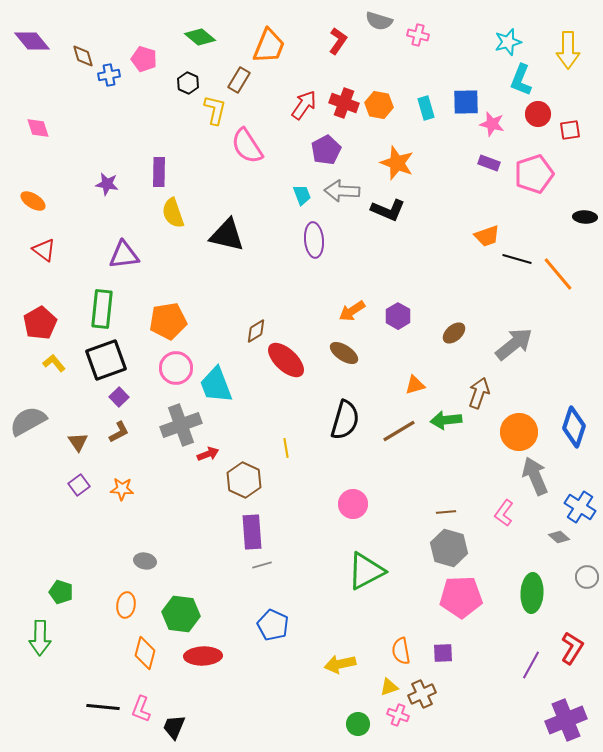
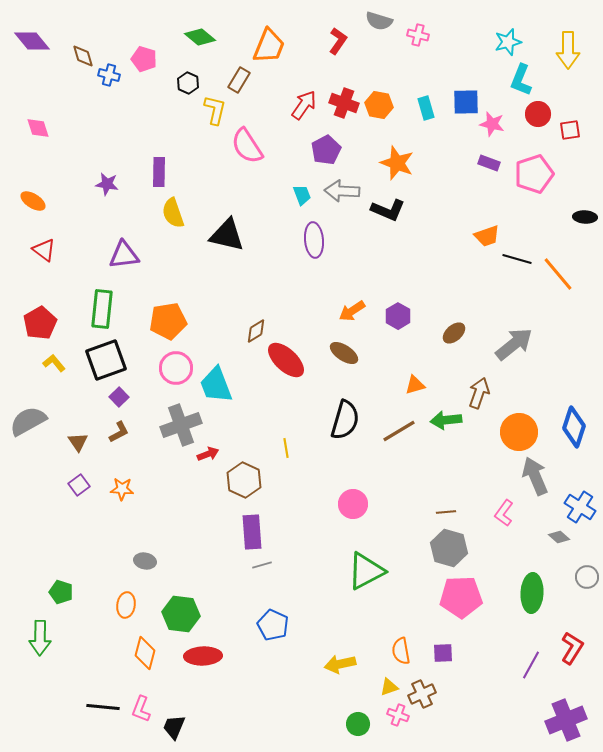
blue cross at (109, 75): rotated 25 degrees clockwise
